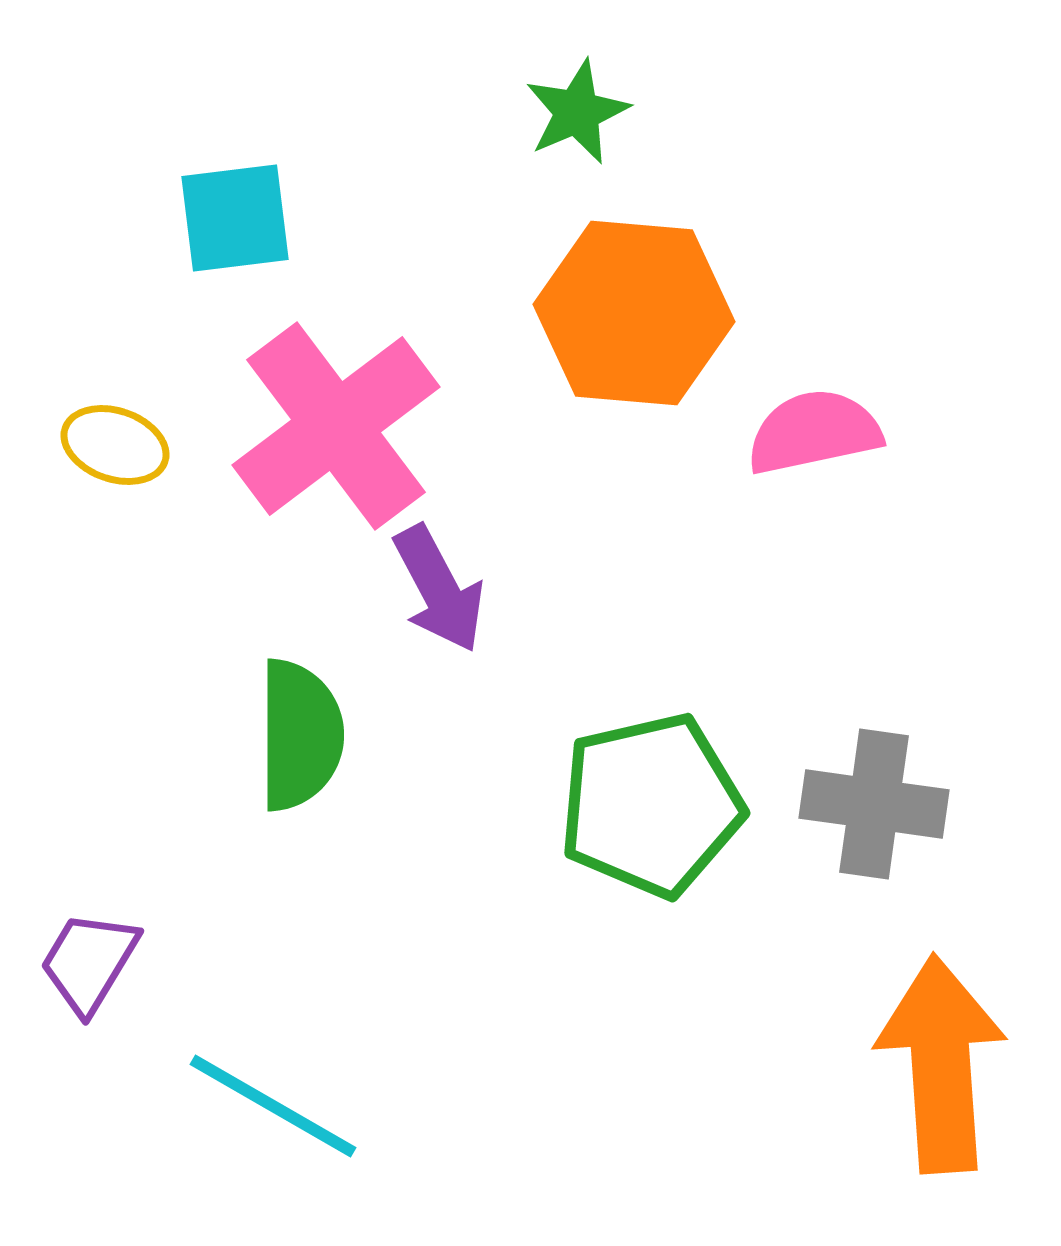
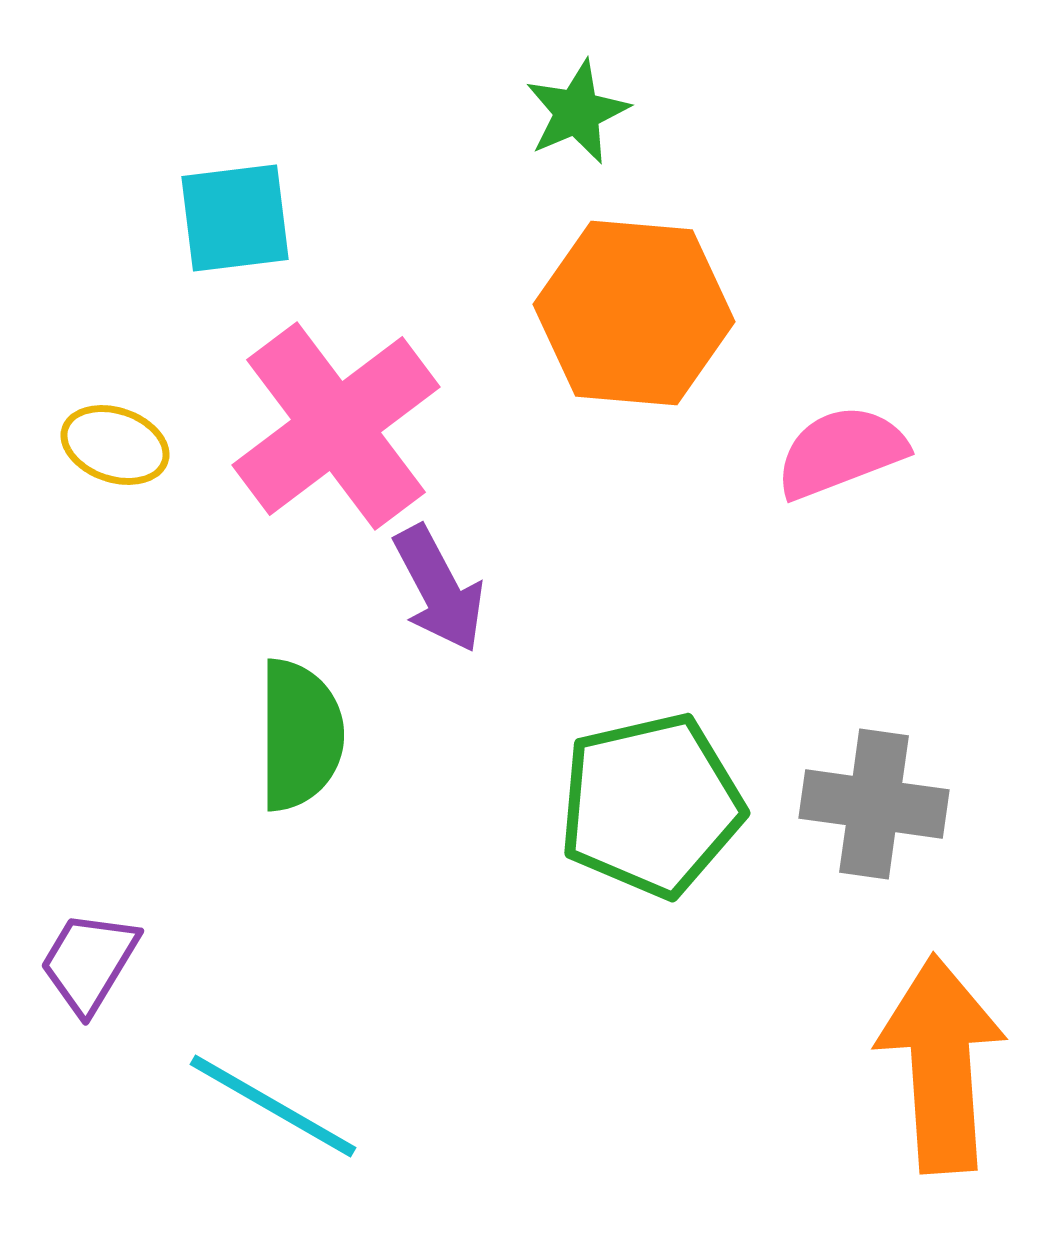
pink semicircle: moved 27 px right, 20 px down; rotated 9 degrees counterclockwise
